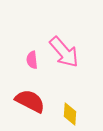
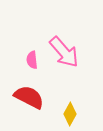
red semicircle: moved 1 px left, 4 px up
yellow diamond: rotated 25 degrees clockwise
